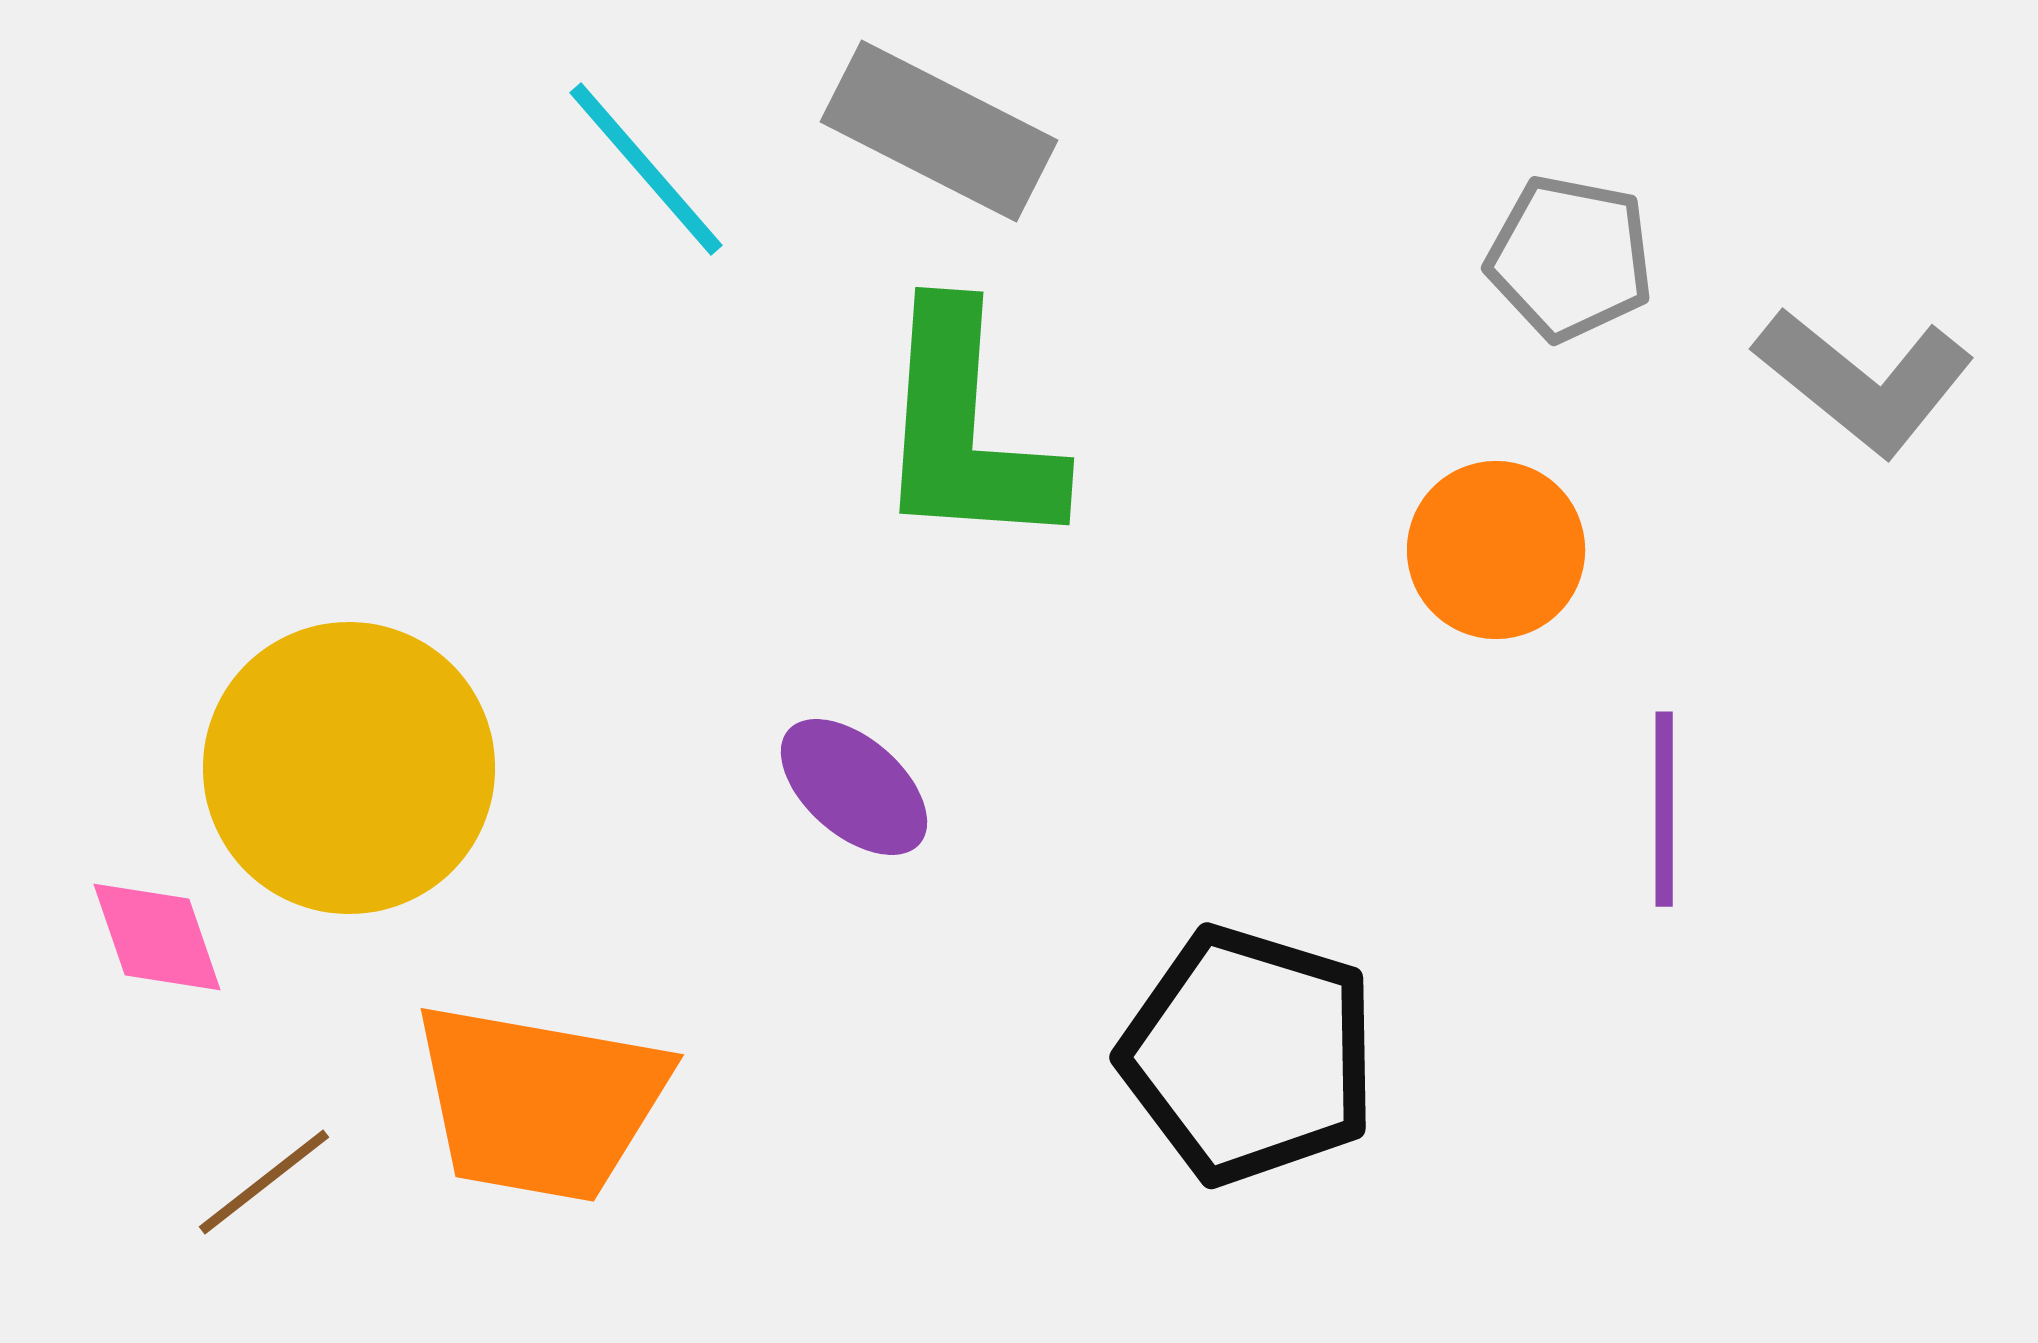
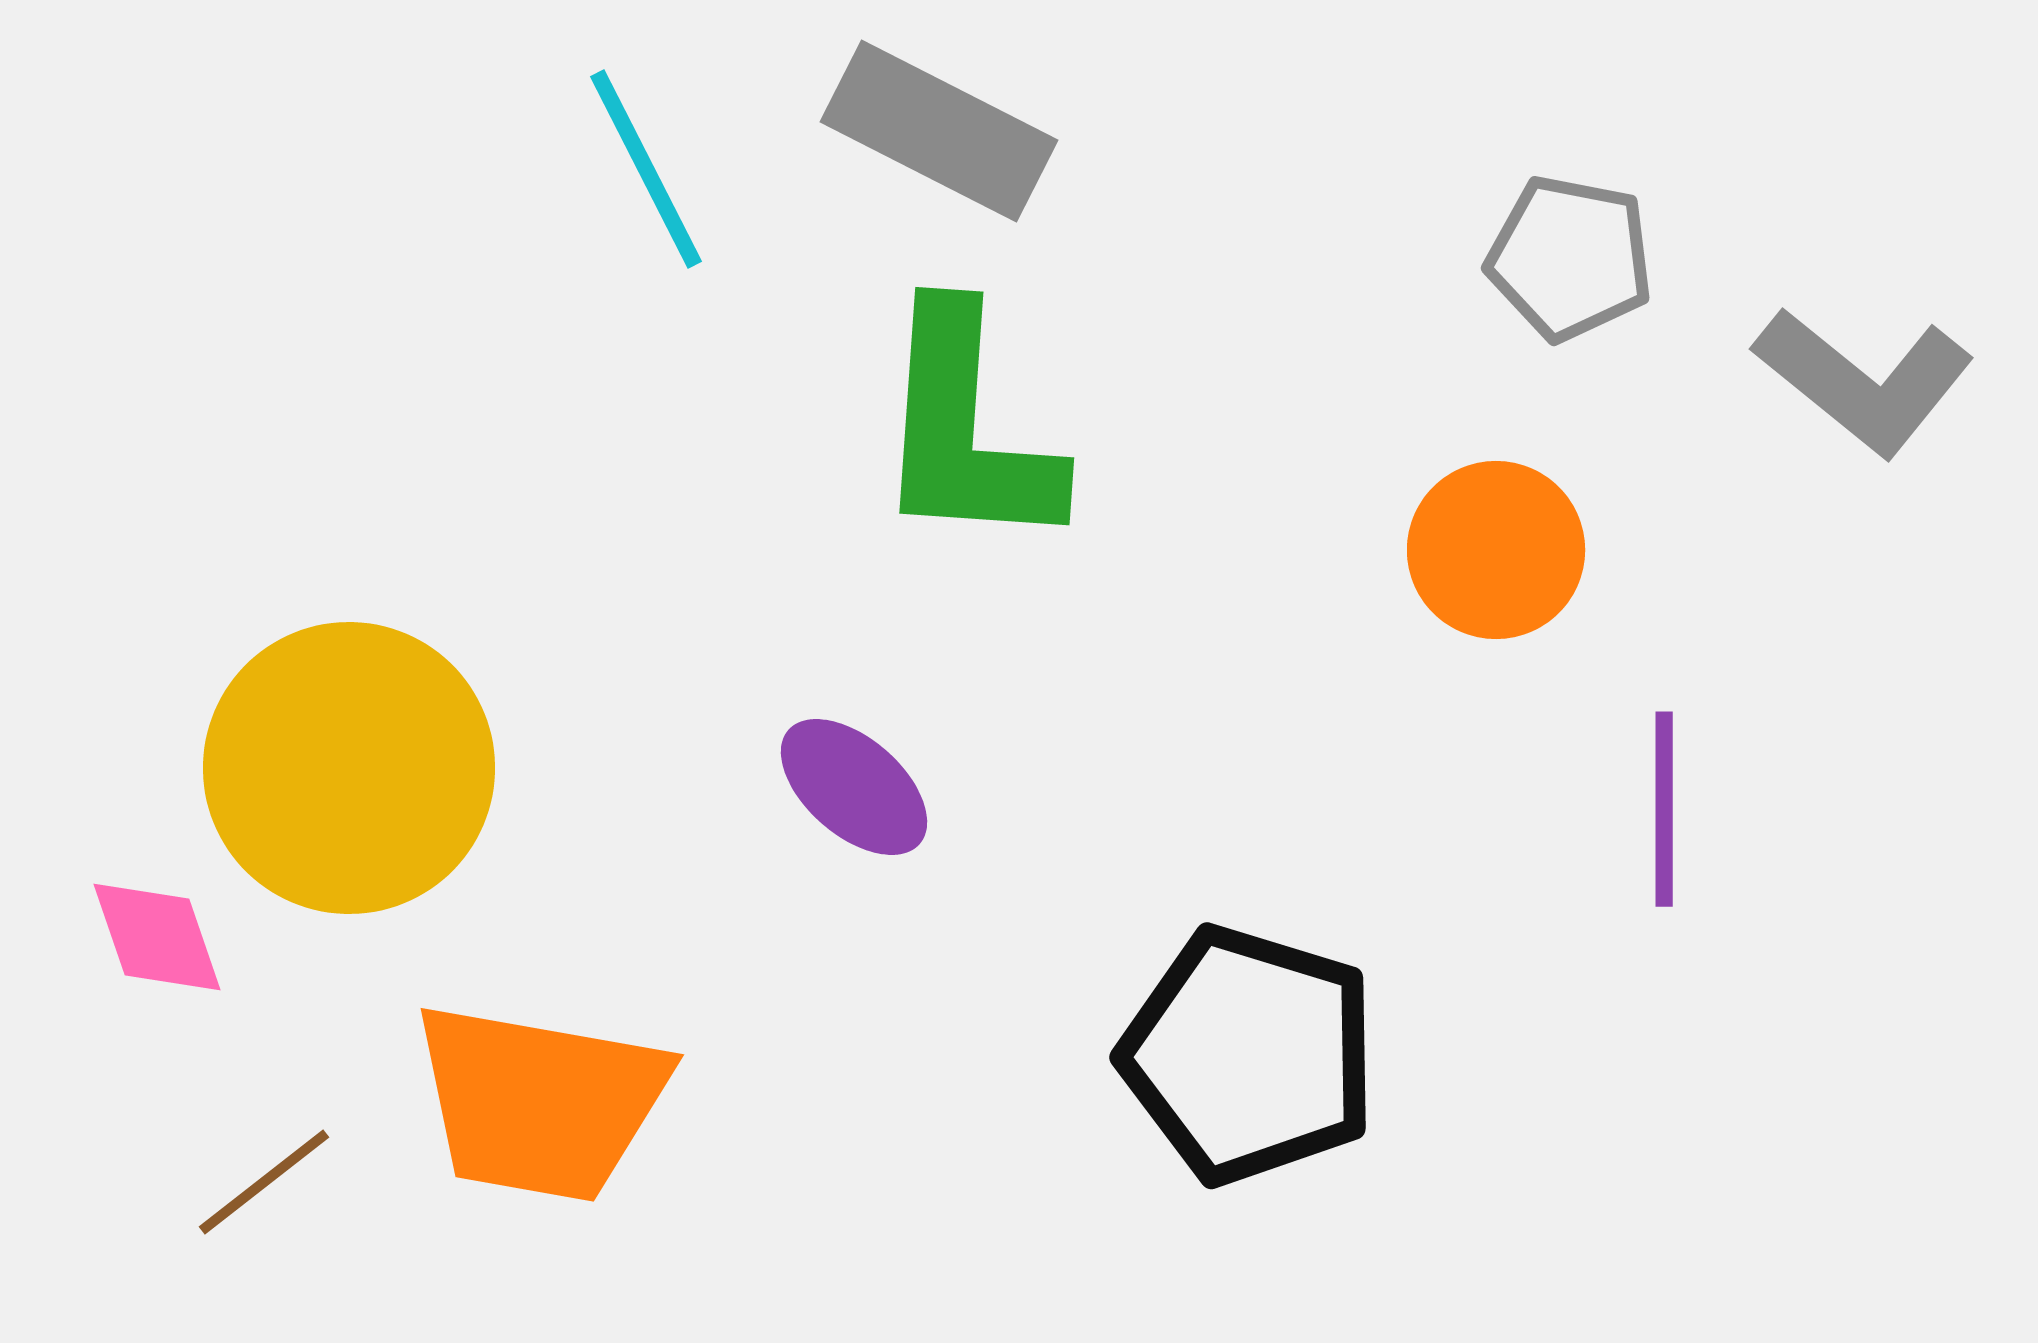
cyan line: rotated 14 degrees clockwise
